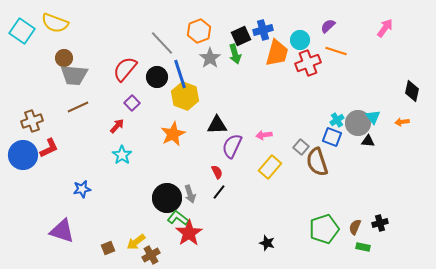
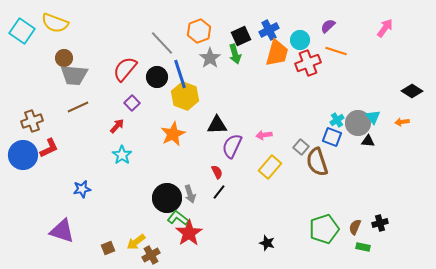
blue cross at (263, 30): moved 6 px right; rotated 12 degrees counterclockwise
black diamond at (412, 91): rotated 70 degrees counterclockwise
